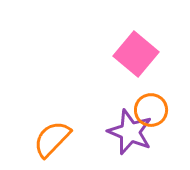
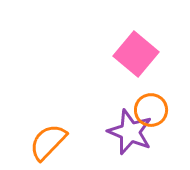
orange semicircle: moved 4 px left, 3 px down
